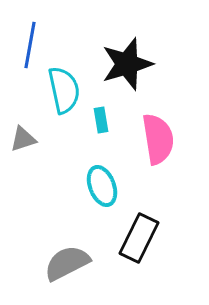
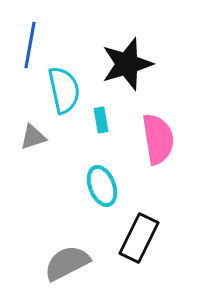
gray triangle: moved 10 px right, 2 px up
